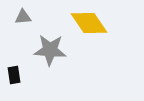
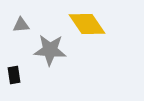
gray triangle: moved 2 px left, 8 px down
yellow diamond: moved 2 px left, 1 px down
